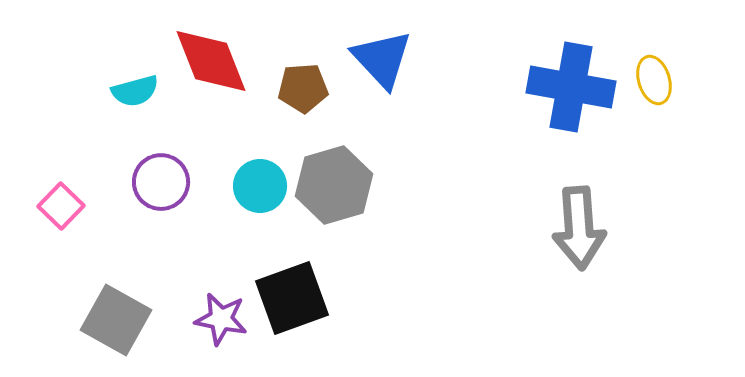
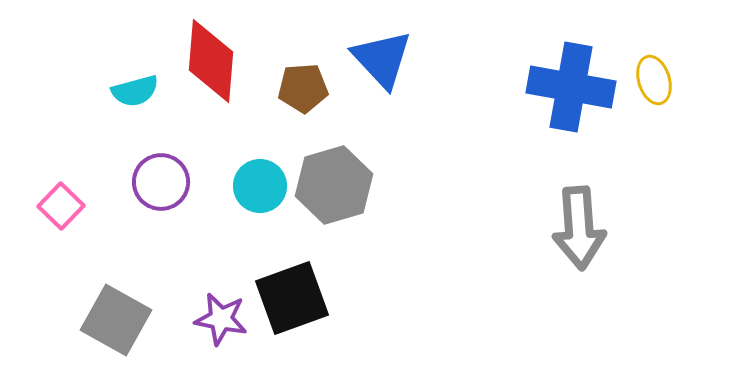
red diamond: rotated 26 degrees clockwise
